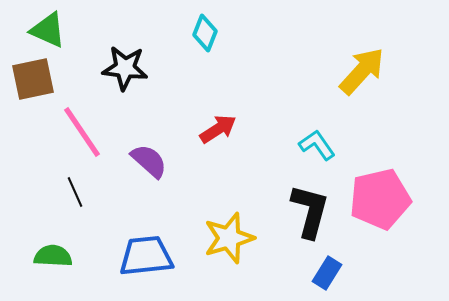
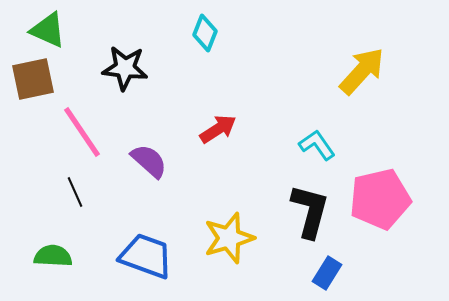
blue trapezoid: rotated 26 degrees clockwise
